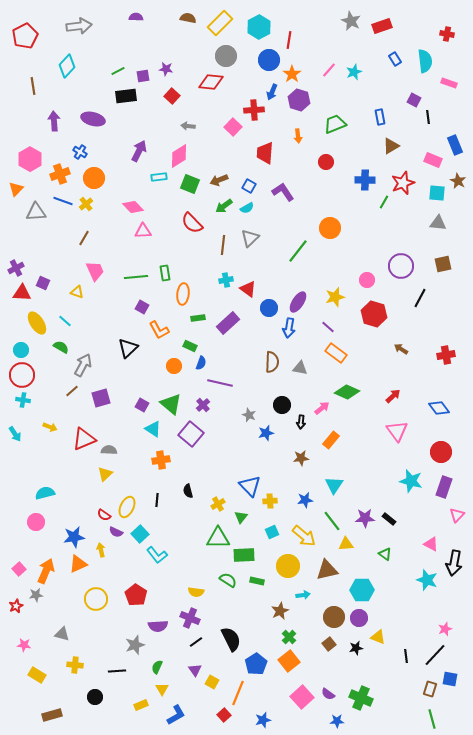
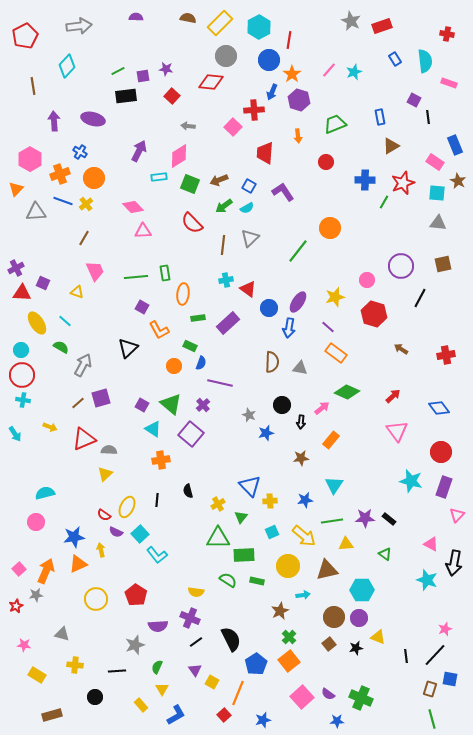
pink rectangle at (433, 160): moved 2 px right, 2 px down; rotated 12 degrees clockwise
brown line at (72, 391): moved 6 px right, 12 px down
green line at (332, 521): rotated 60 degrees counterclockwise
yellow rectangle at (141, 705): rotated 72 degrees clockwise
